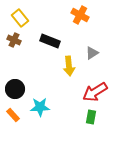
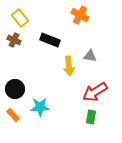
black rectangle: moved 1 px up
gray triangle: moved 2 px left, 3 px down; rotated 40 degrees clockwise
